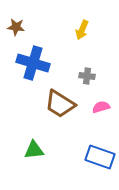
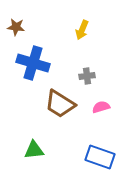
gray cross: rotated 14 degrees counterclockwise
